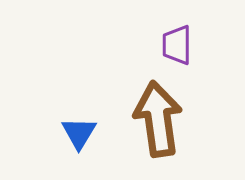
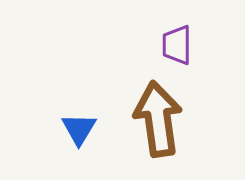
blue triangle: moved 4 px up
